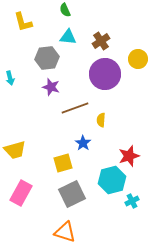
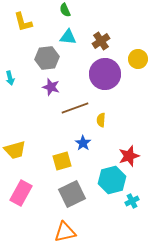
yellow square: moved 1 px left, 2 px up
orange triangle: rotated 30 degrees counterclockwise
